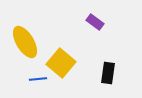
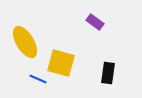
yellow square: rotated 24 degrees counterclockwise
blue line: rotated 30 degrees clockwise
